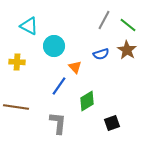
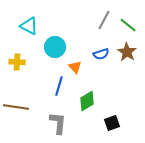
cyan circle: moved 1 px right, 1 px down
brown star: moved 2 px down
blue line: rotated 18 degrees counterclockwise
